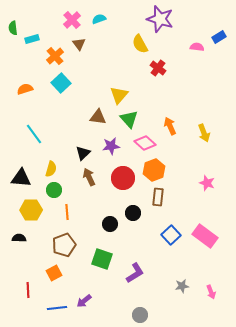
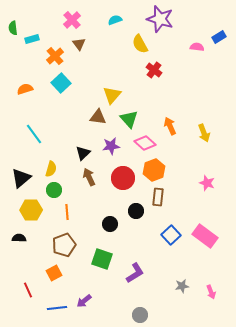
cyan semicircle at (99, 19): moved 16 px right, 1 px down
red cross at (158, 68): moved 4 px left, 2 px down
yellow triangle at (119, 95): moved 7 px left
black triangle at (21, 178): rotated 45 degrees counterclockwise
black circle at (133, 213): moved 3 px right, 2 px up
red line at (28, 290): rotated 21 degrees counterclockwise
